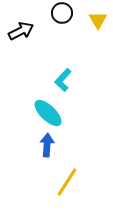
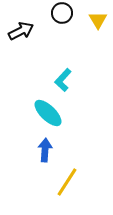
blue arrow: moved 2 px left, 5 px down
